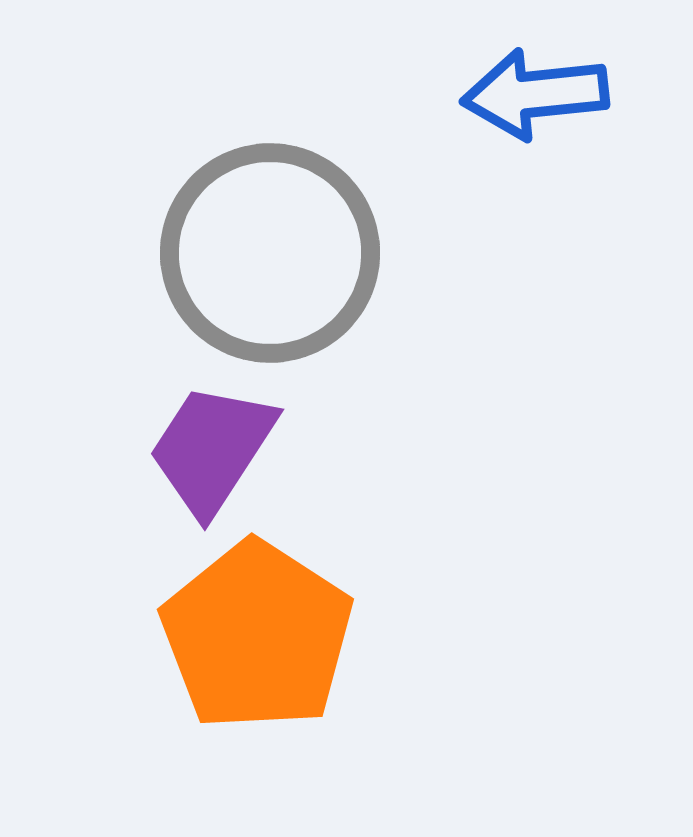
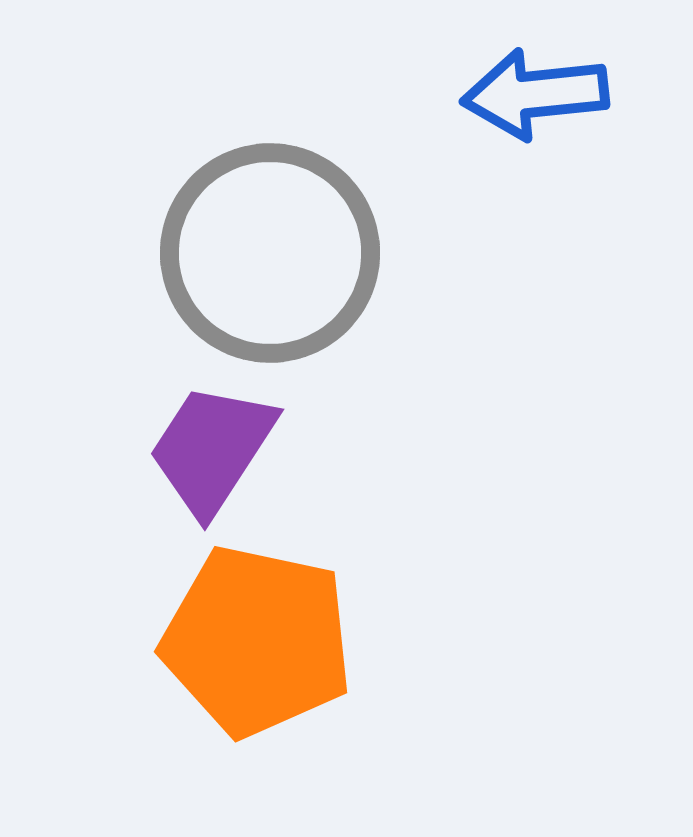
orange pentagon: moved 5 px down; rotated 21 degrees counterclockwise
